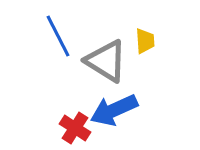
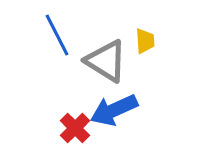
blue line: moved 1 px left, 1 px up
red cross: rotated 12 degrees clockwise
